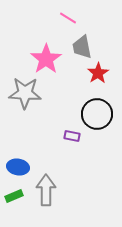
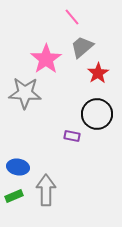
pink line: moved 4 px right, 1 px up; rotated 18 degrees clockwise
gray trapezoid: rotated 60 degrees clockwise
